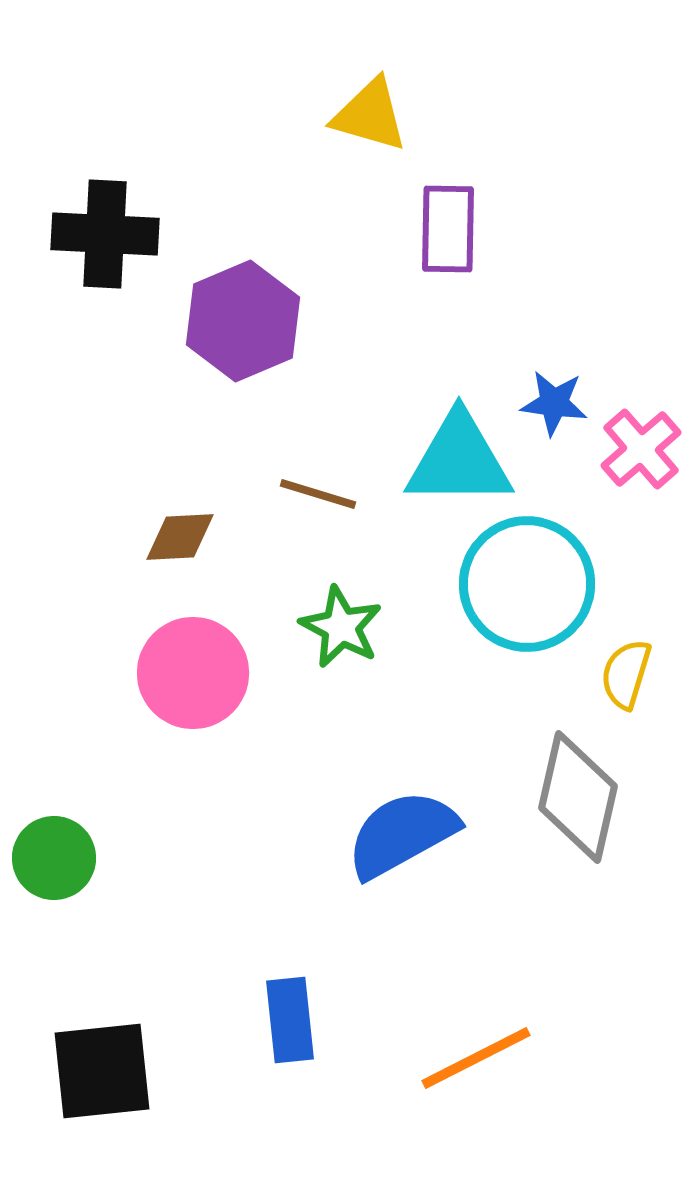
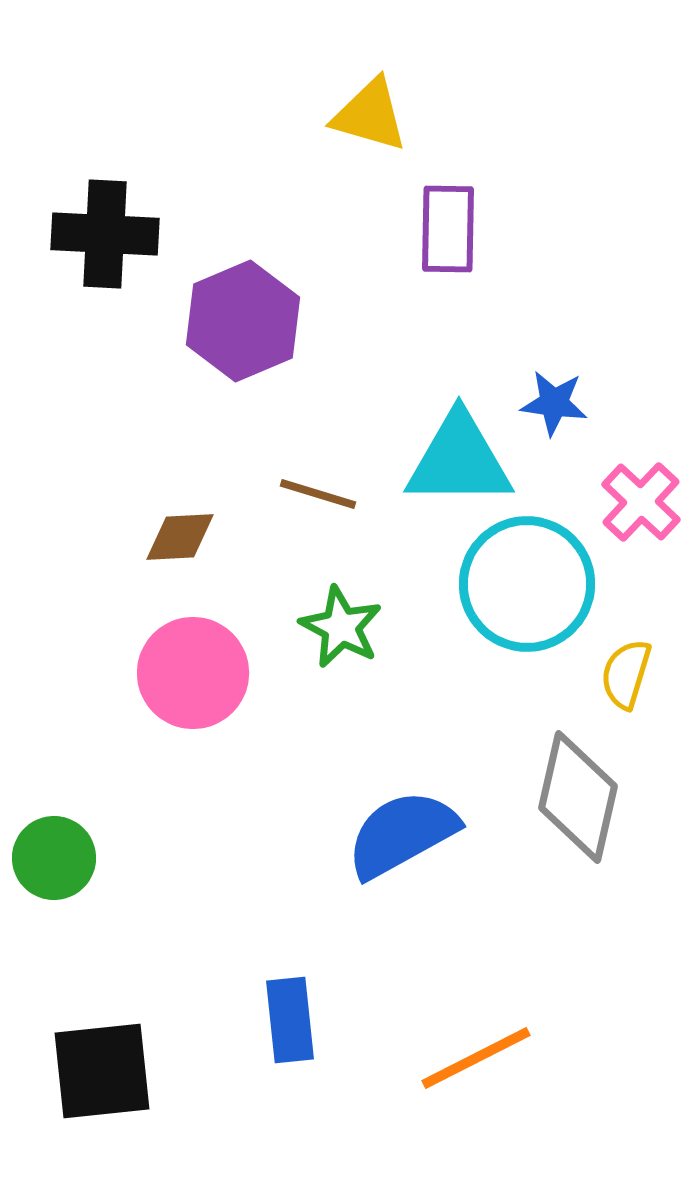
pink cross: moved 53 px down; rotated 6 degrees counterclockwise
